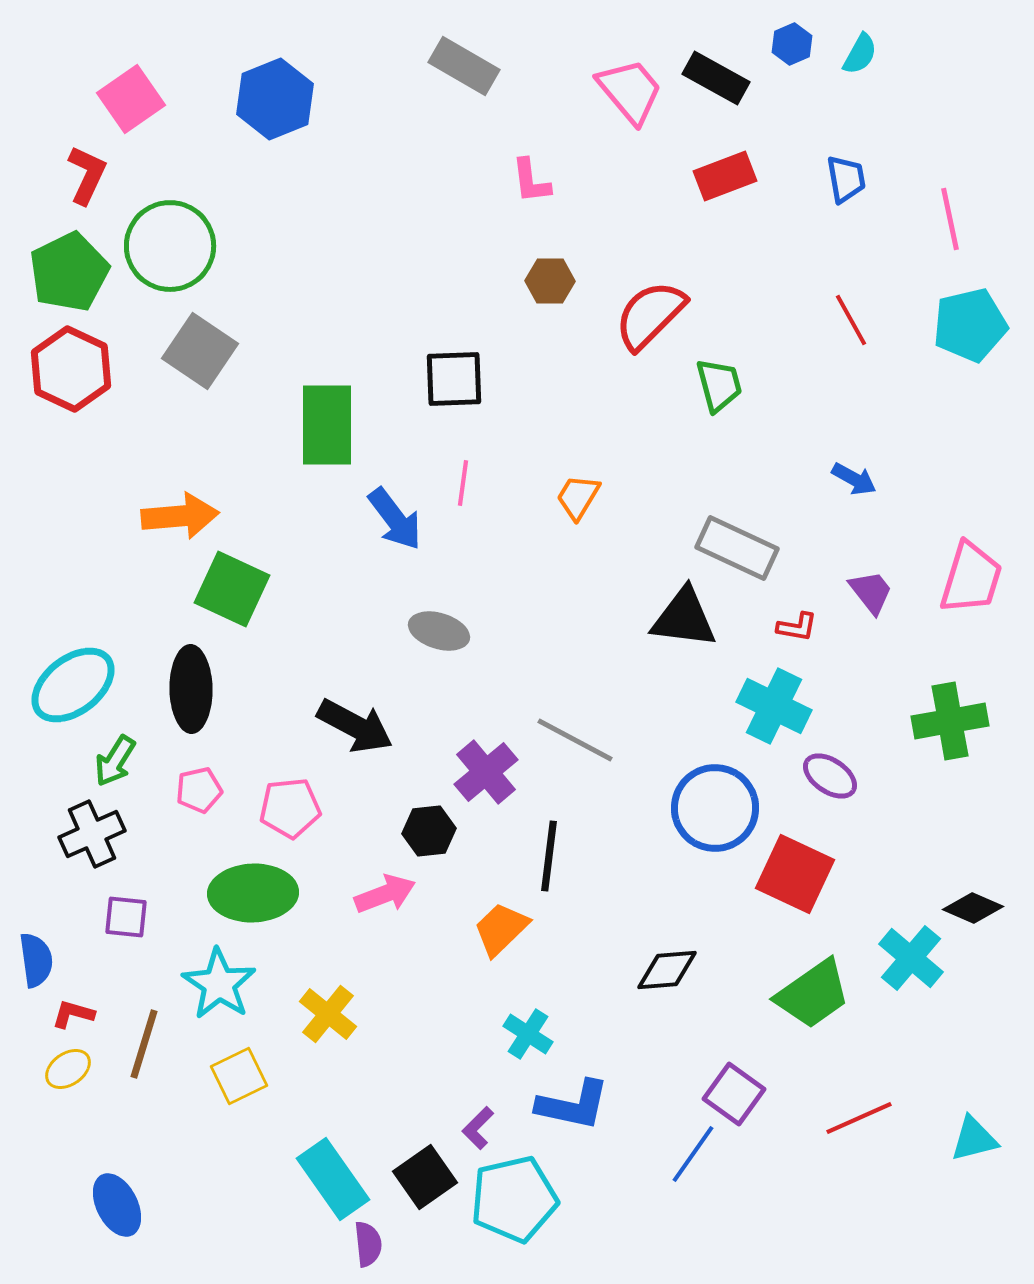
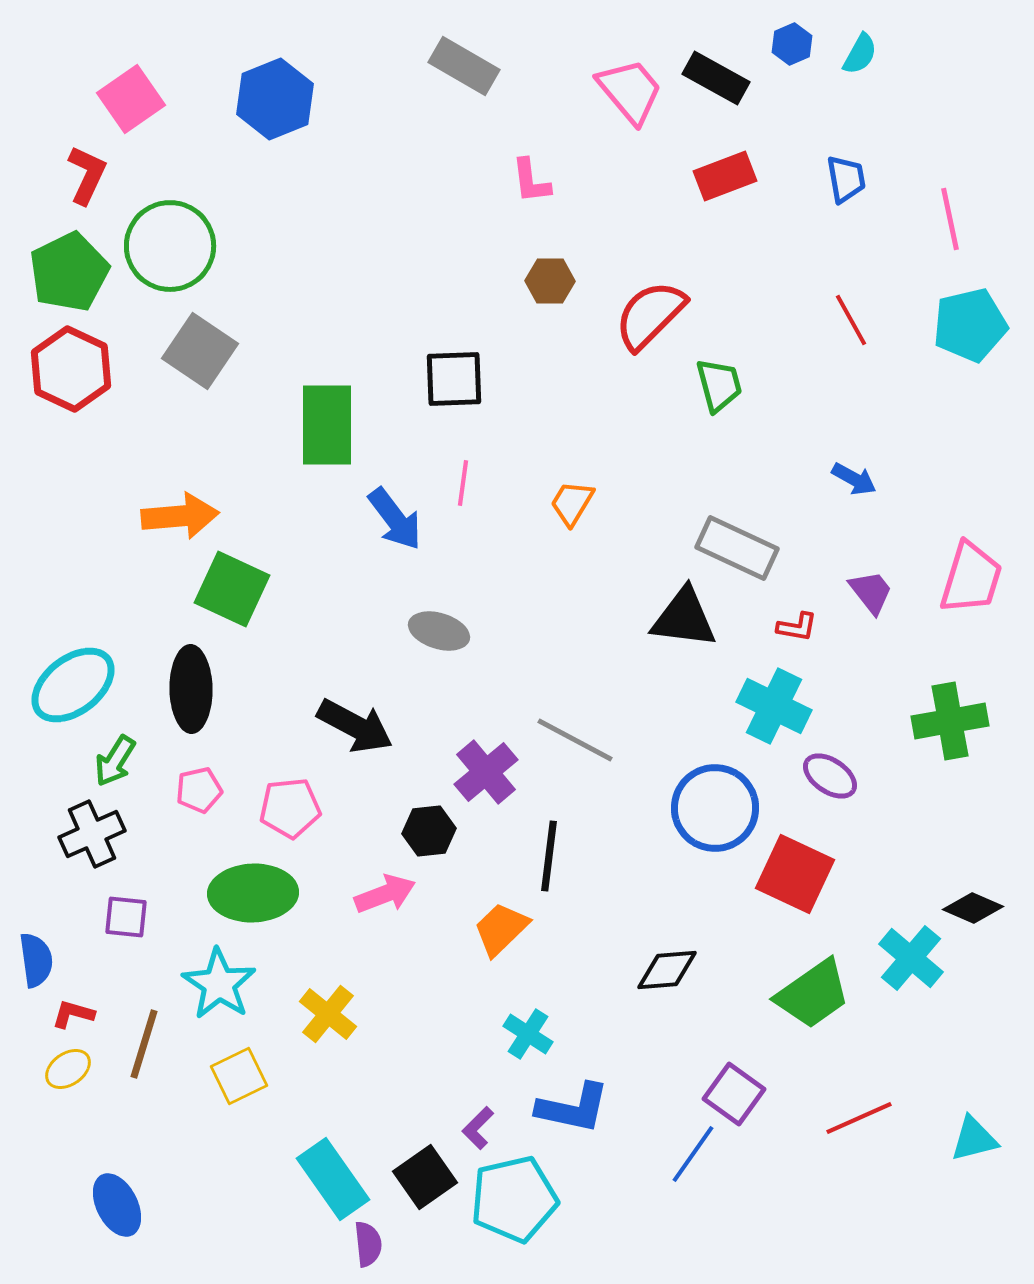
orange trapezoid at (578, 497): moved 6 px left, 6 px down
blue L-shape at (573, 1105): moved 3 px down
